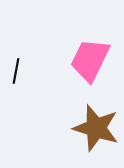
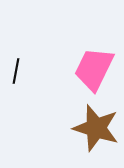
pink trapezoid: moved 4 px right, 9 px down
